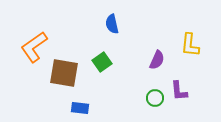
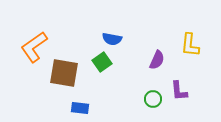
blue semicircle: moved 15 px down; rotated 66 degrees counterclockwise
green circle: moved 2 px left, 1 px down
